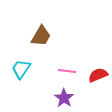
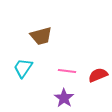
brown trapezoid: rotated 45 degrees clockwise
cyan trapezoid: moved 2 px right, 1 px up
